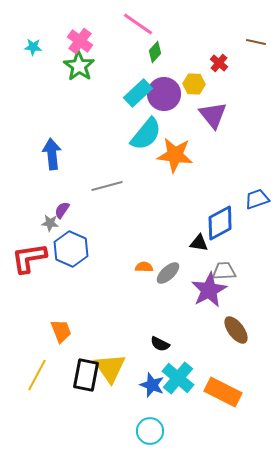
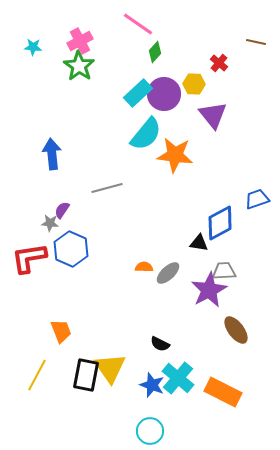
pink cross: rotated 25 degrees clockwise
gray line: moved 2 px down
